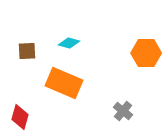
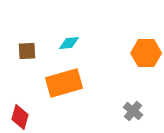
cyan diamond: rotated 20 degrees counterclockwise
orange rectangle: rotated 39 degrees counterclockwise
gray cross: moved 10 px right
